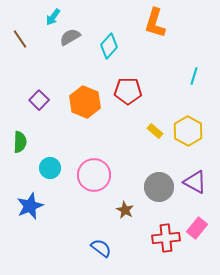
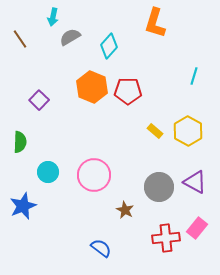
cyan arrow: rotated 24 degrees counterclockwise
orange hexagon: moved 7 px right, 15 px up
cyan circle: moved 2 px left, 4 px down
blue star: moved 7 px left
